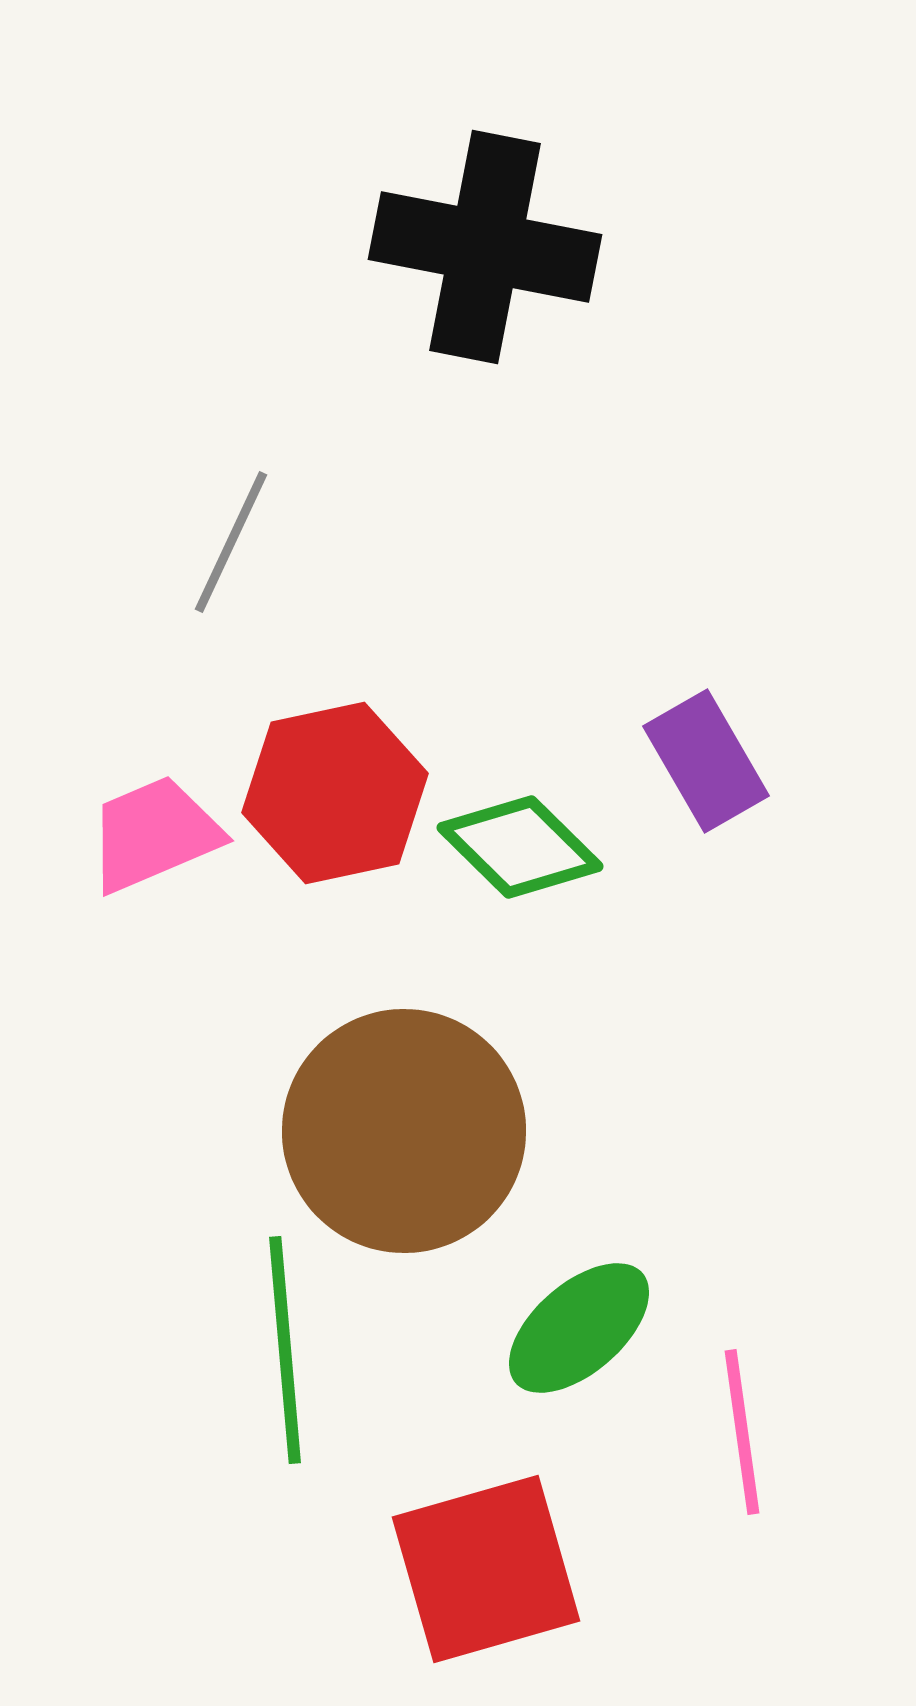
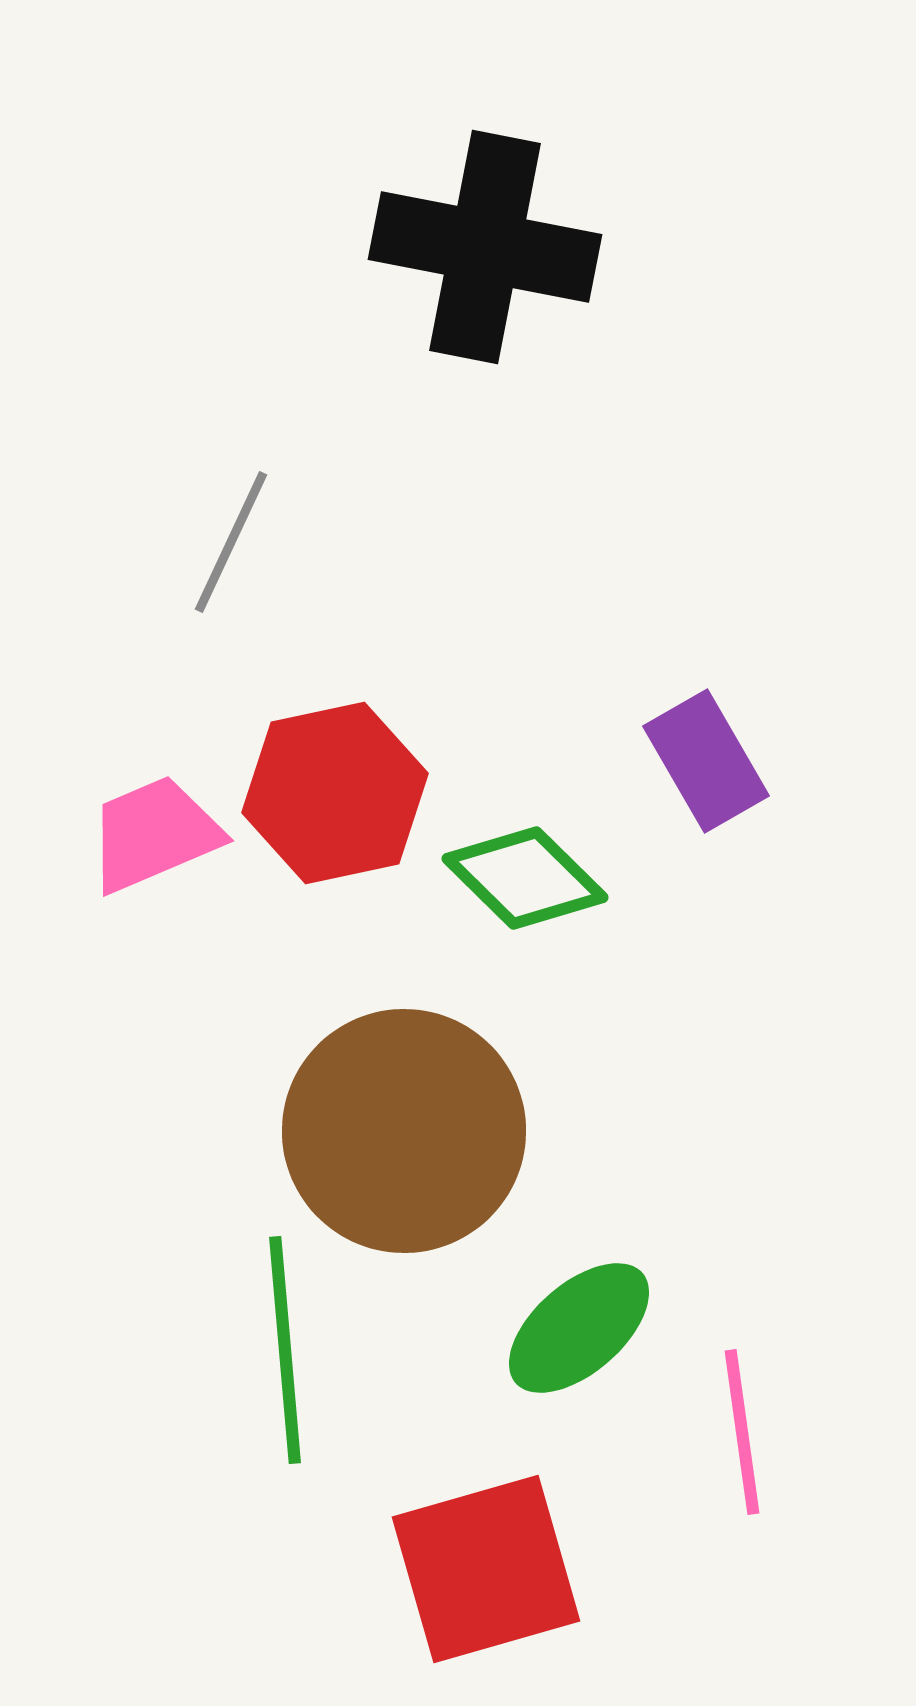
green diamond: moved 5 px right, 31 px down
